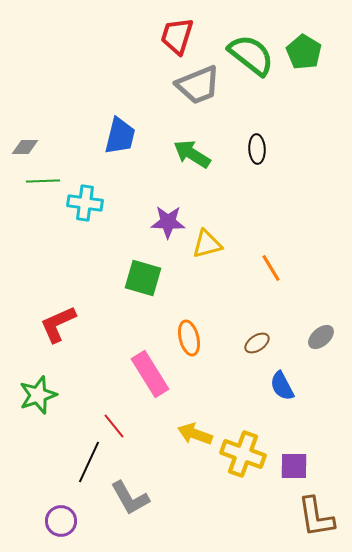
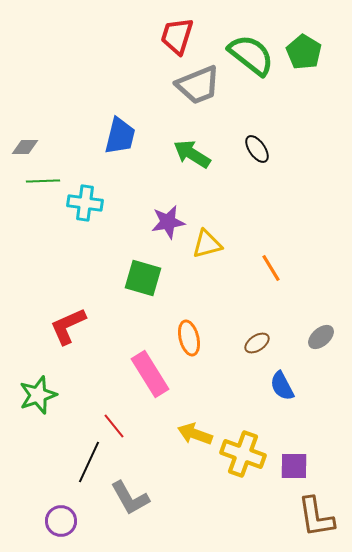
black ellipse: rotated 32 degrees counterclockwise
purple star: rotated 12 degrees counterclockwise
red L-shape: moved 10 px right, 2 px down
